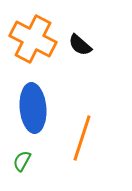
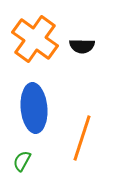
orange cross: moved 2 px right; rotated 9 degrees clockwise
black semicircle: moved 2 px right, 1 px down; rotated 40 degrees counterclockwise
blue ellipse: moved 1 px right
